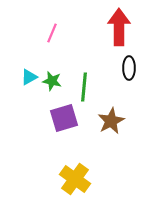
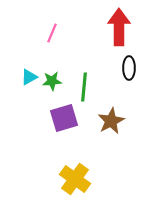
green star: rotated 18 degrees counterclockwise
